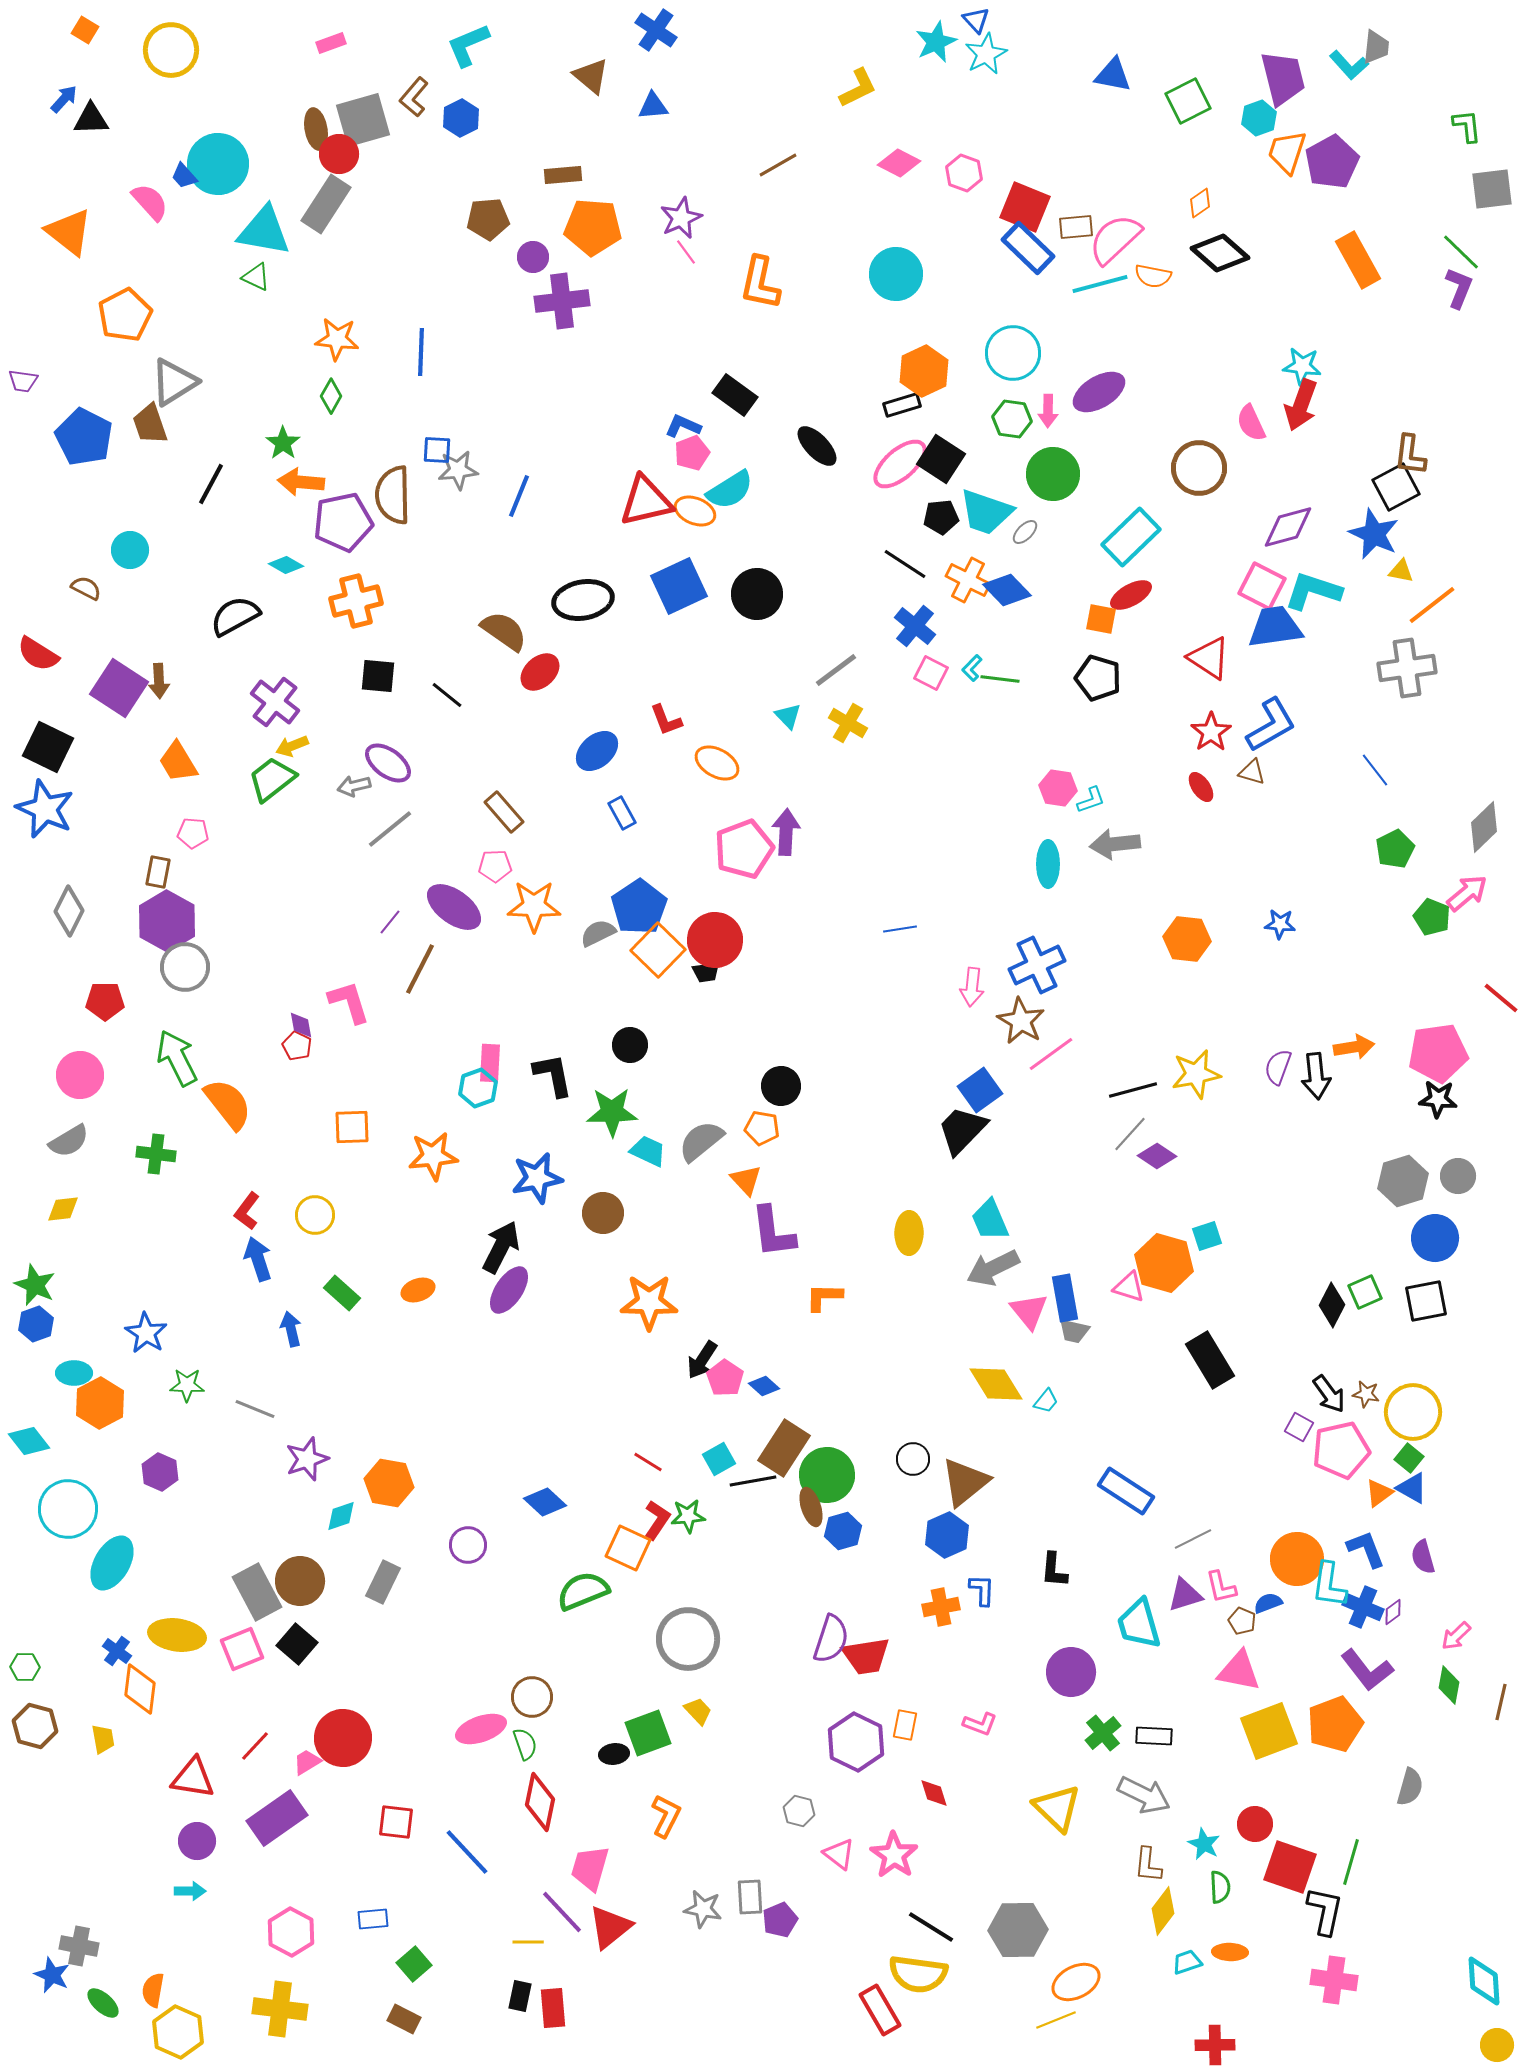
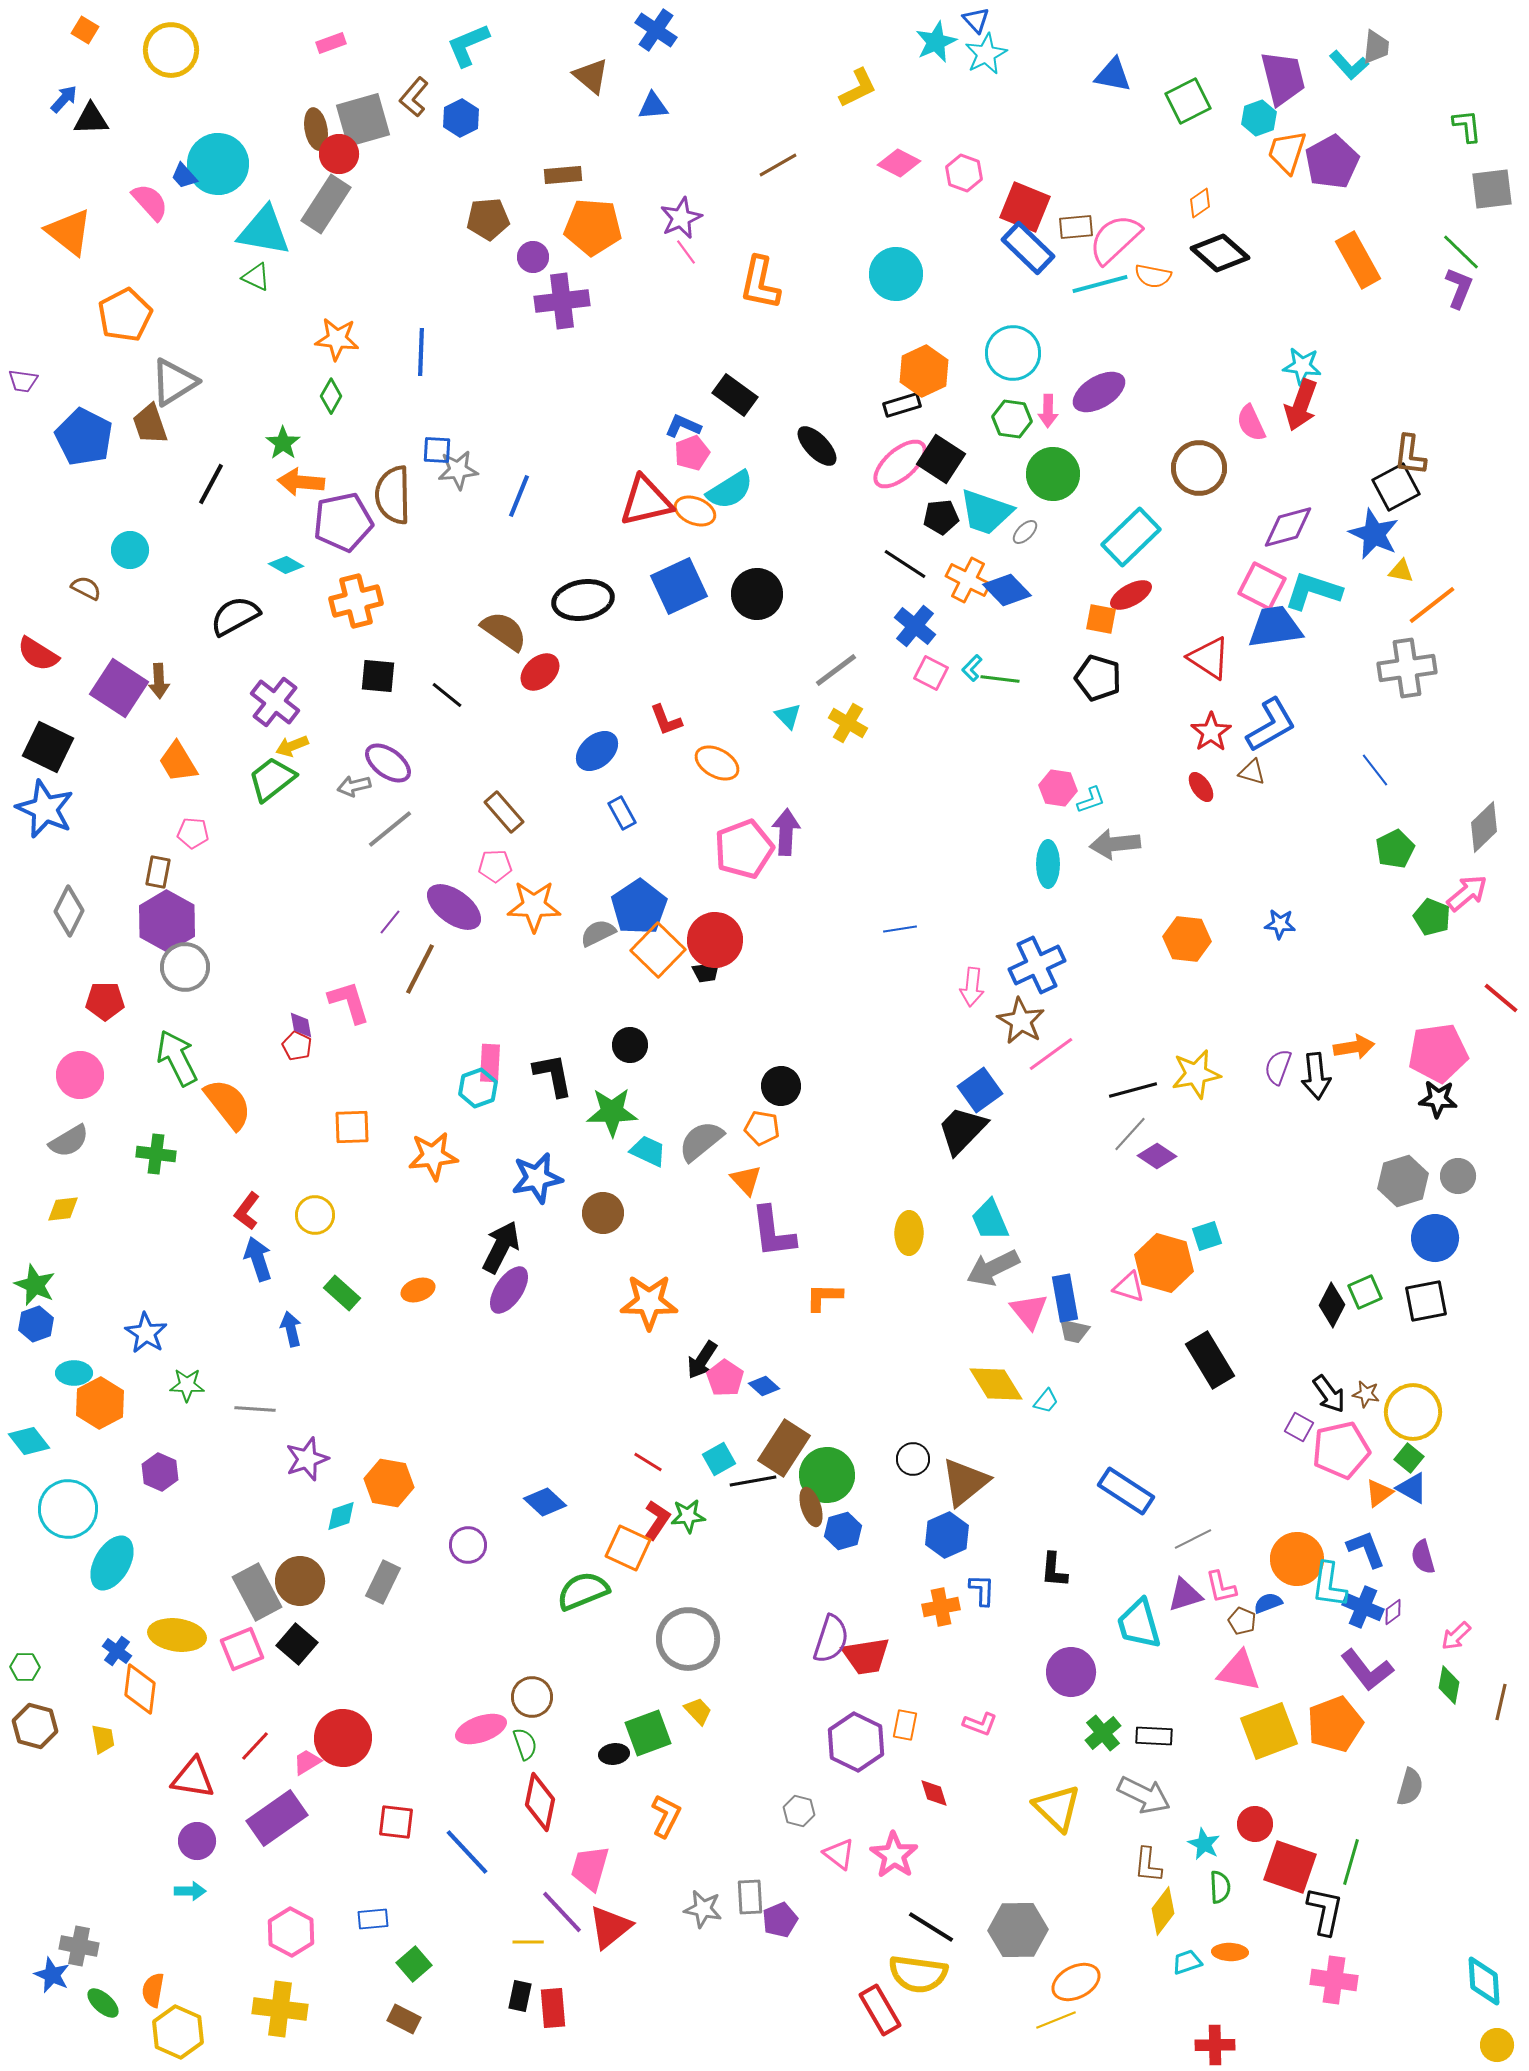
gray line at (255, 1409): rotated 18 degrees counterclockwise
